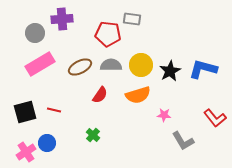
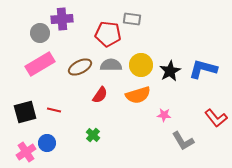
gray circle: moved 5 px right
red L-shape: moved 1 px right
